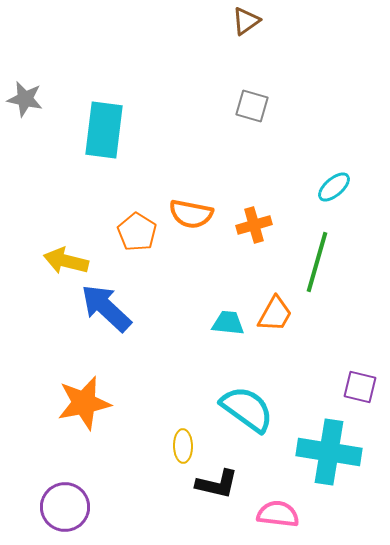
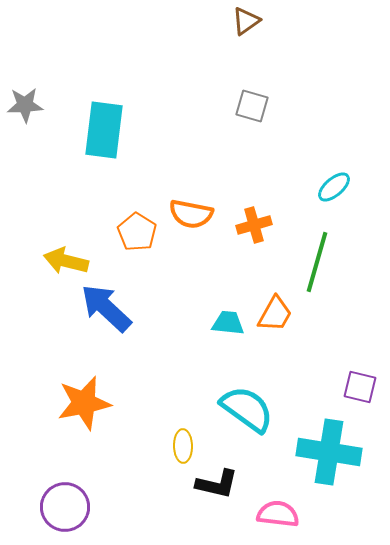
gray star: moved 6 px down; rotated 15 degrees counterclockwise
